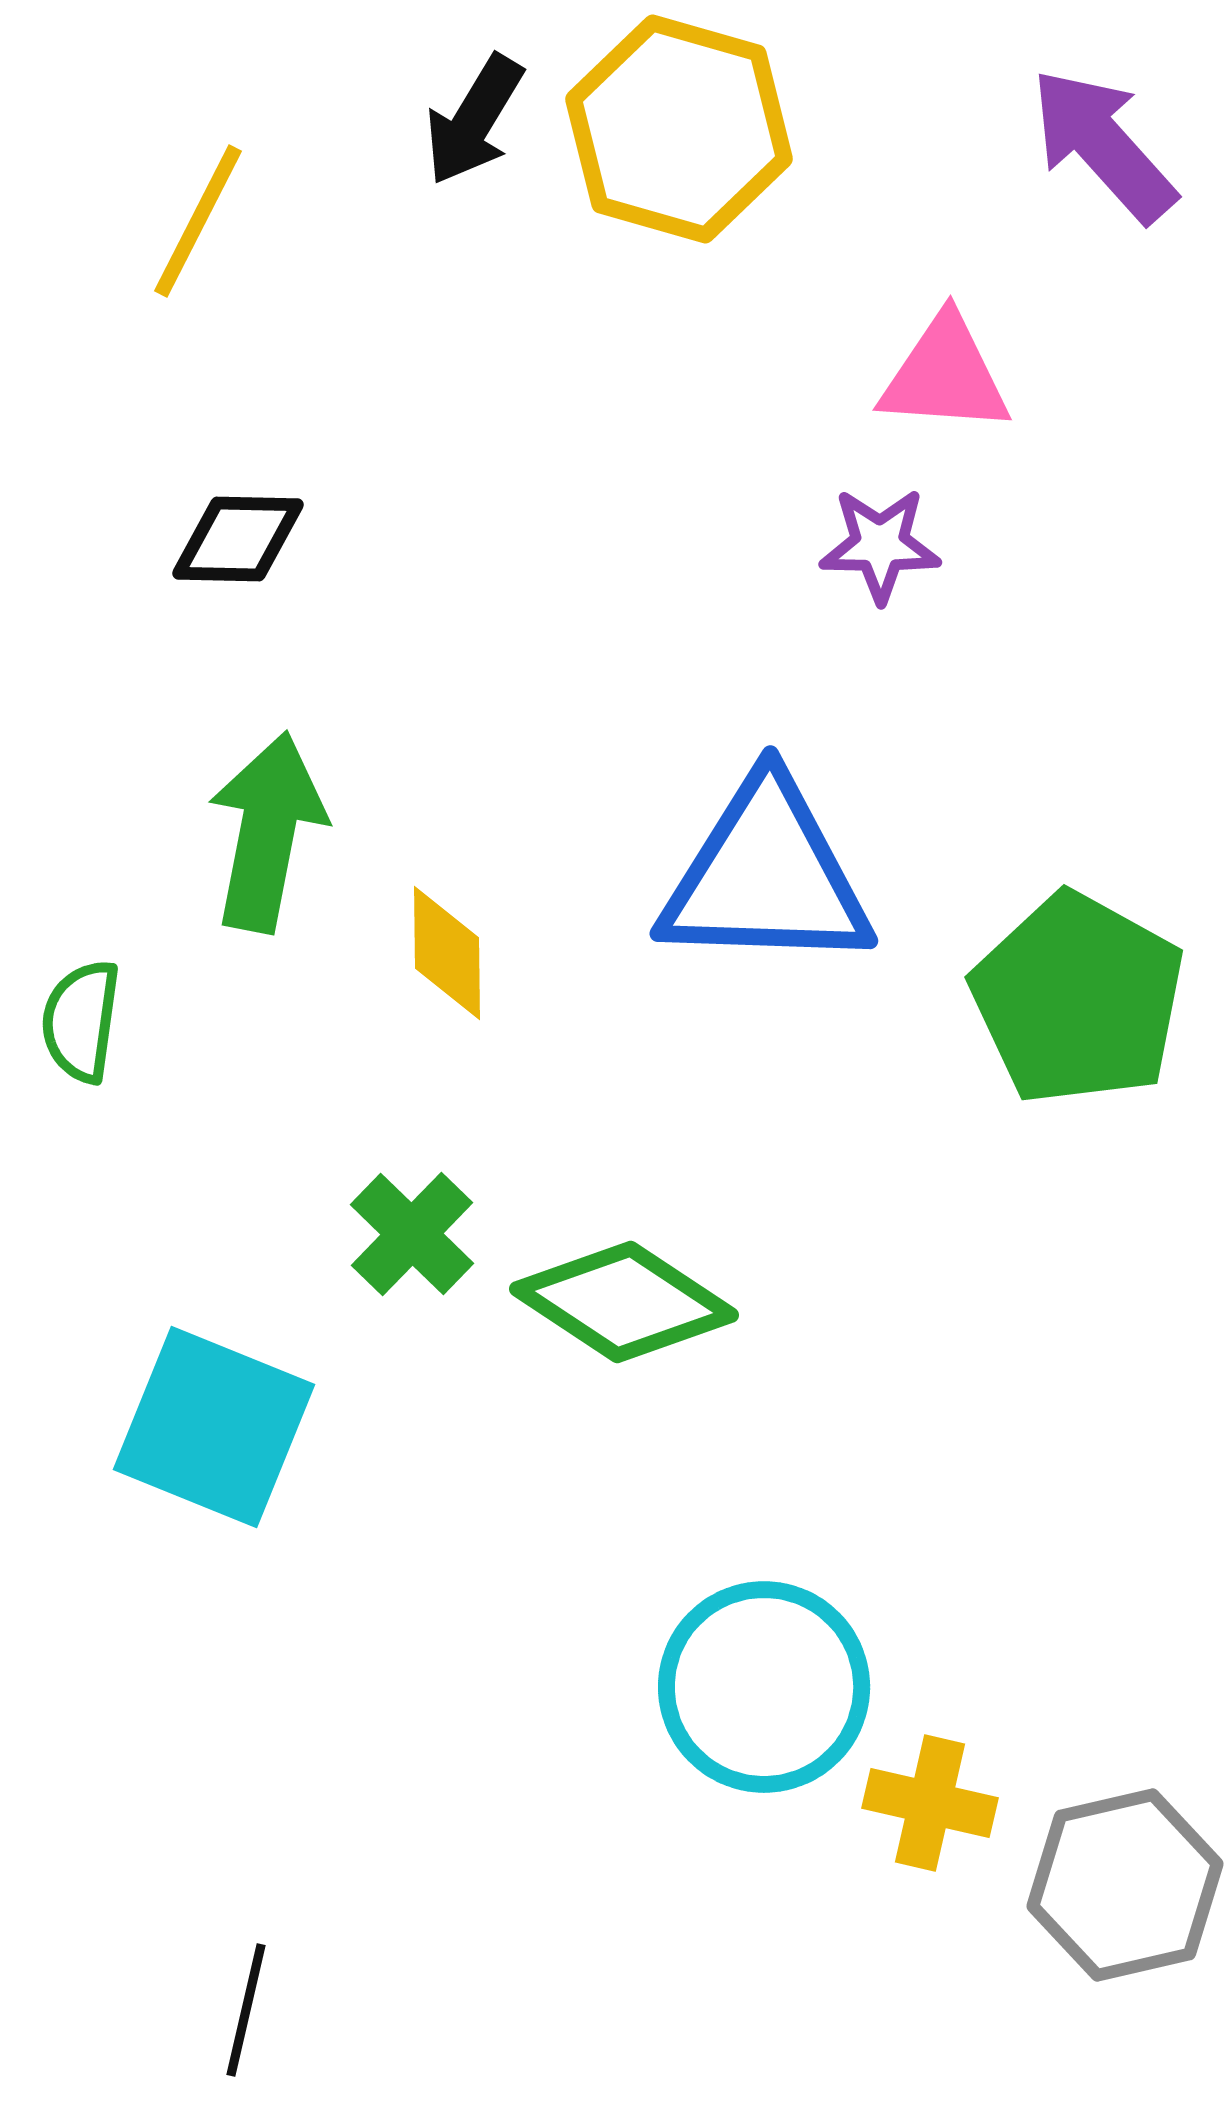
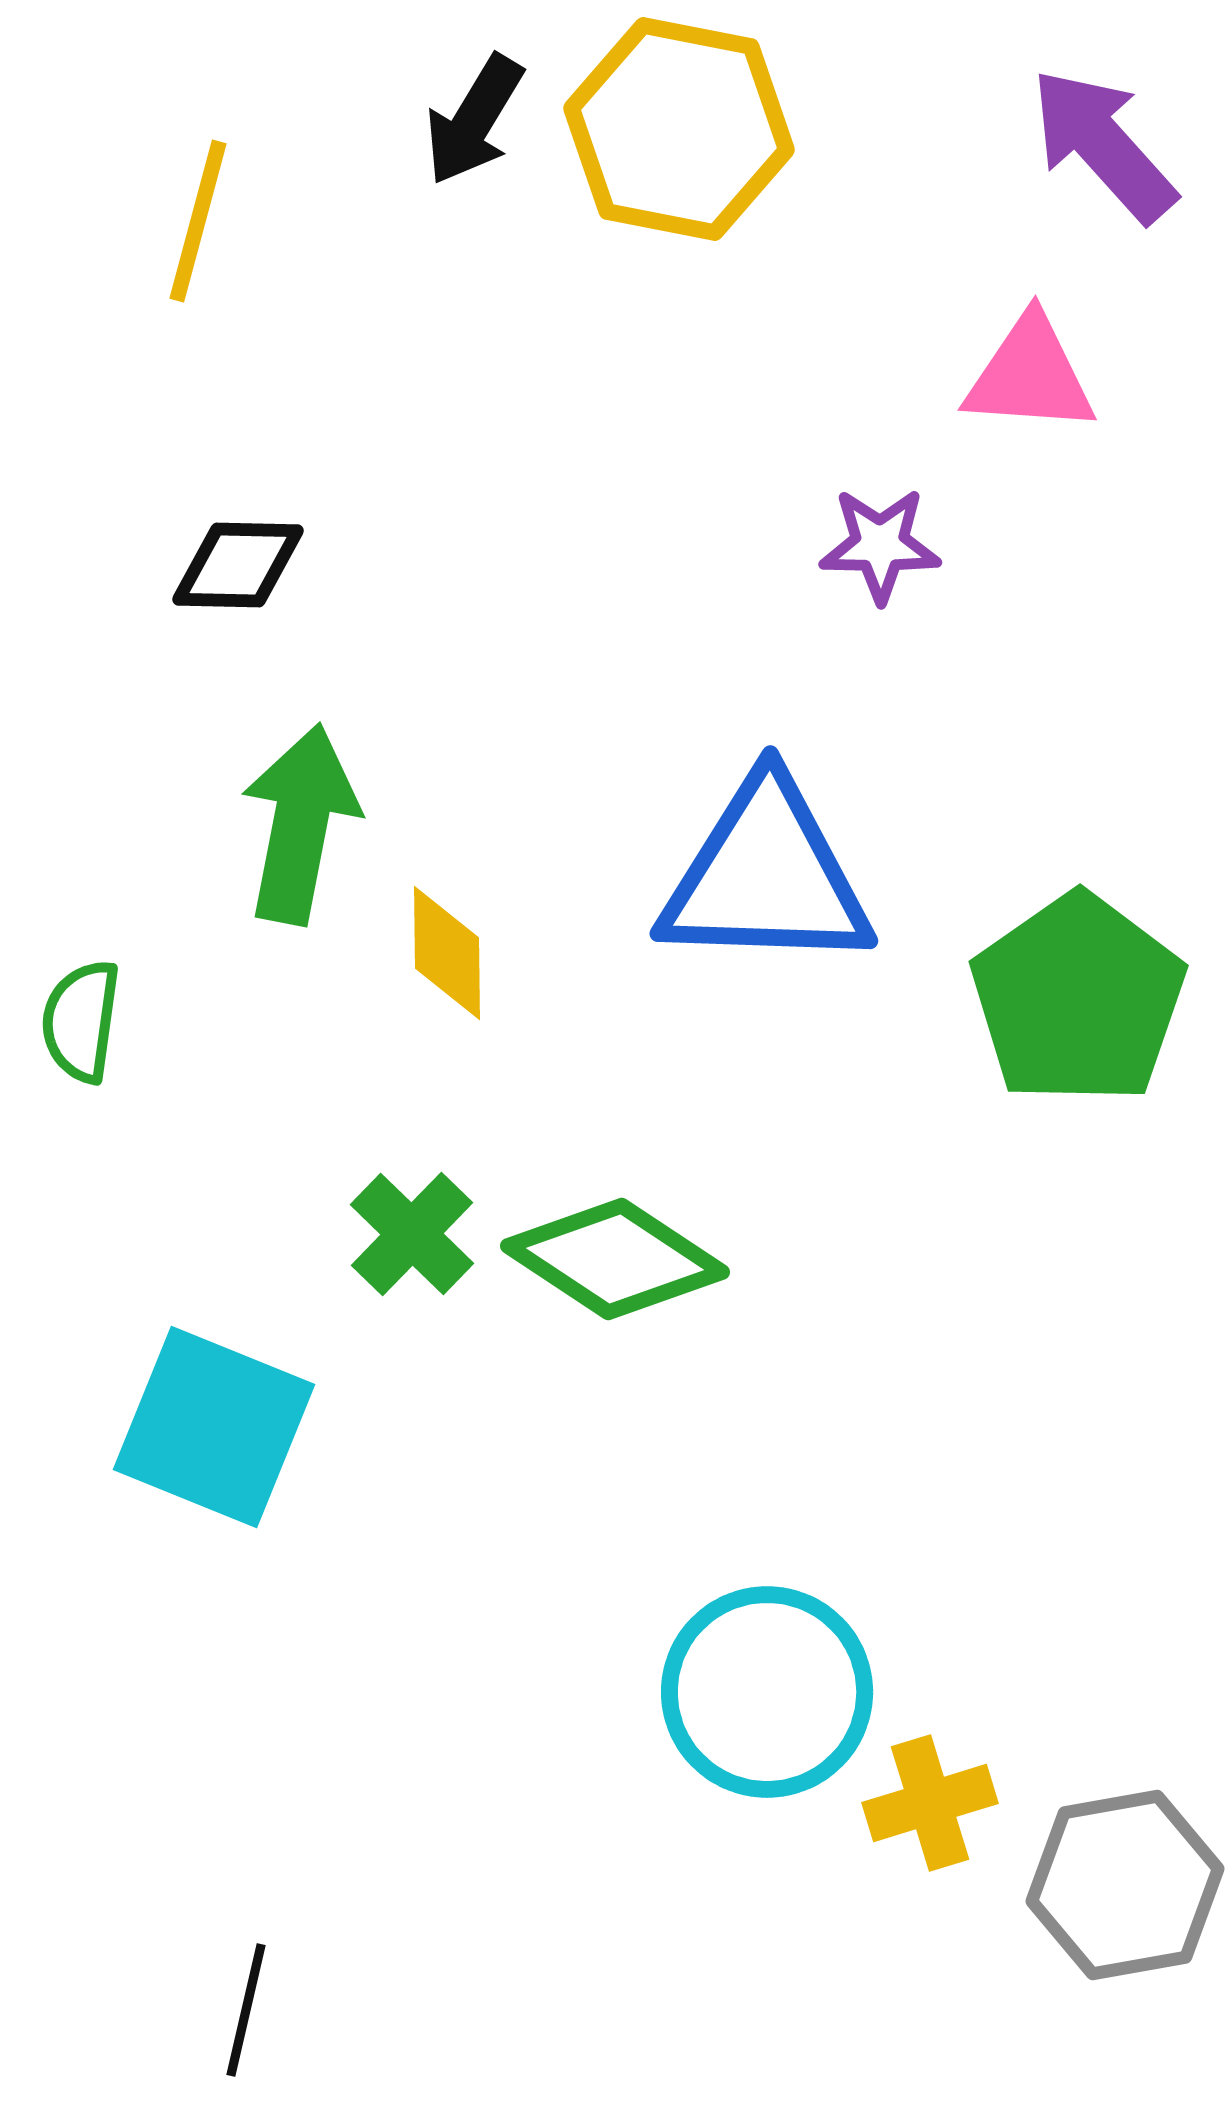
yellow hexagon: rotated 5 degrees counterclockwise
yellow line: rotated 12 degrees counterclockwise
pink triangle: moved 85 px right
black diamond: moved 26 px down
green arrow: moved 33 px right, 8 px up
green pentagon: rotated 8 degrees clockwise
green diamond: moved 9 px left, 43 px up
cyan circle: moved 3 px right, 5 px down
yellow cross: rotated 30 degrees counterclockwise
gray hexagon: rotated 3 degrees clockwise
